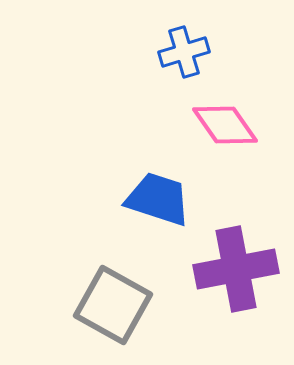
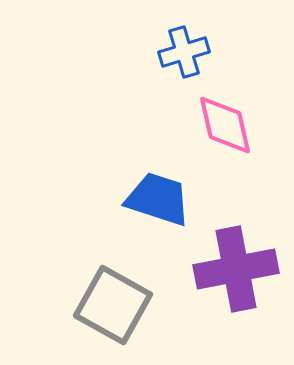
pink diamond: rotated 22 degrees clockwise
